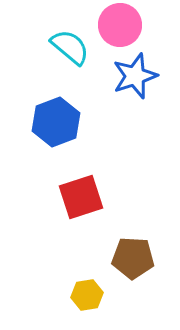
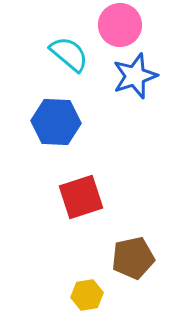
cyan semicircle: moved 1 px left, 7 px down
blue hexagon: rotated 24 degrees clockwise
brown pentagon: rotated 15 degrees counterclockwise
